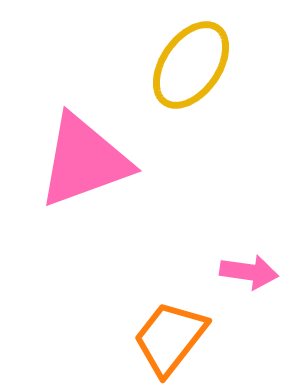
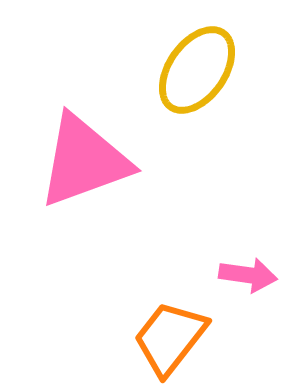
yellow ellipse: moved 6 px right, 5 px down
pink arrow: moved 1 px left, 3 px down
